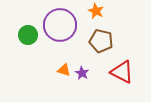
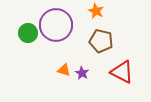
purple circle: moved 4 px left
green circle: moved 2 px up
